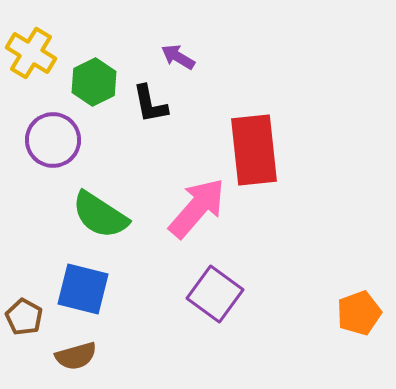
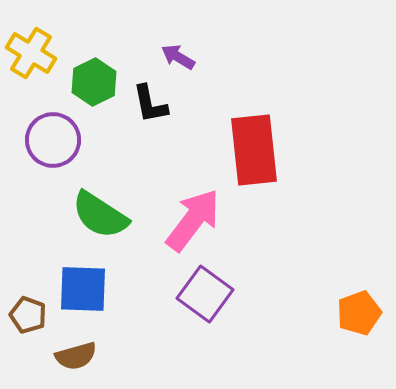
pink arrow: moved 4 px left, 12 px down; rotated 4 degrees counterclockwise
blue square: rotated 12 degrees counterclockwise
purple square: moved 10 px left
brown pentagon: moved 4 px right, 2 px up; rotated 9 degrees counterclockwise
